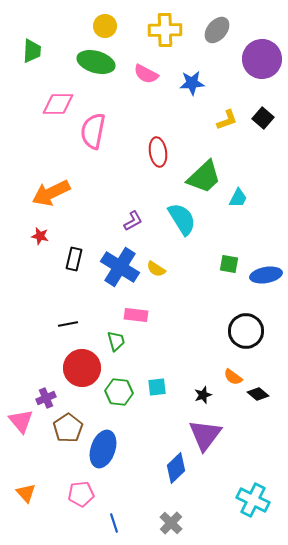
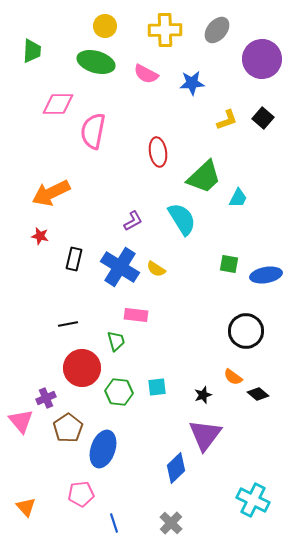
orange triangle at (26, 493): moved 14 px down
